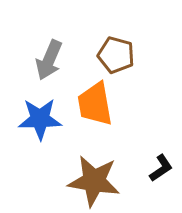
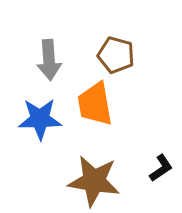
gray arrow: rotated 27 degrees counterclockwise
